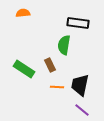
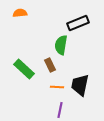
orange semicircle: moved 3 px left
black rectangle: rotated 30 degrees counterclockwise
green semicircle: moved 3 px left
green rectangle: rotated 10 degrees clockwise
purple line: moved 22 px left; rotated 63 degrees clockwise
